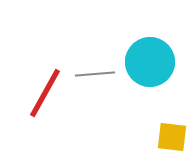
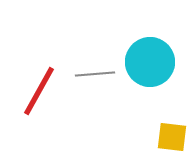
red line: moved 6 px left, 2 px up
